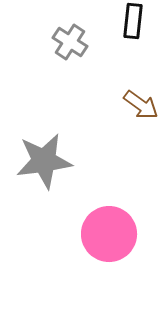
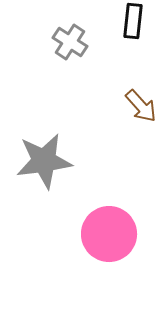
brown arrow: moved 1 px down; rotated 12 degrees clockwise
